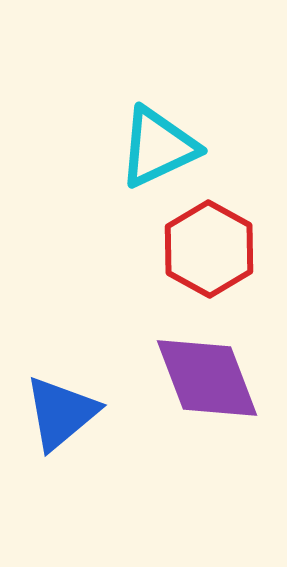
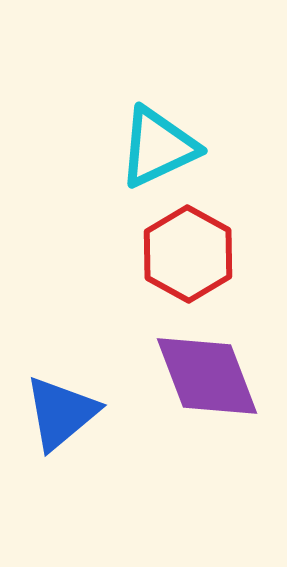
red hexagon: moved 21 px left, 5 px down
purple diamond: moved 2 px up
